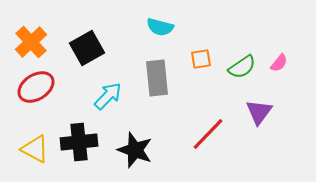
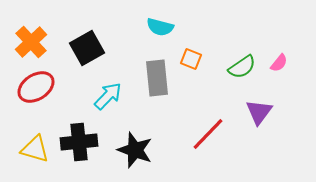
orange square: moved 10 px left; rotated 30 degrees clockwise
yellow triangle: rotated 12 degrees counterclockwise
